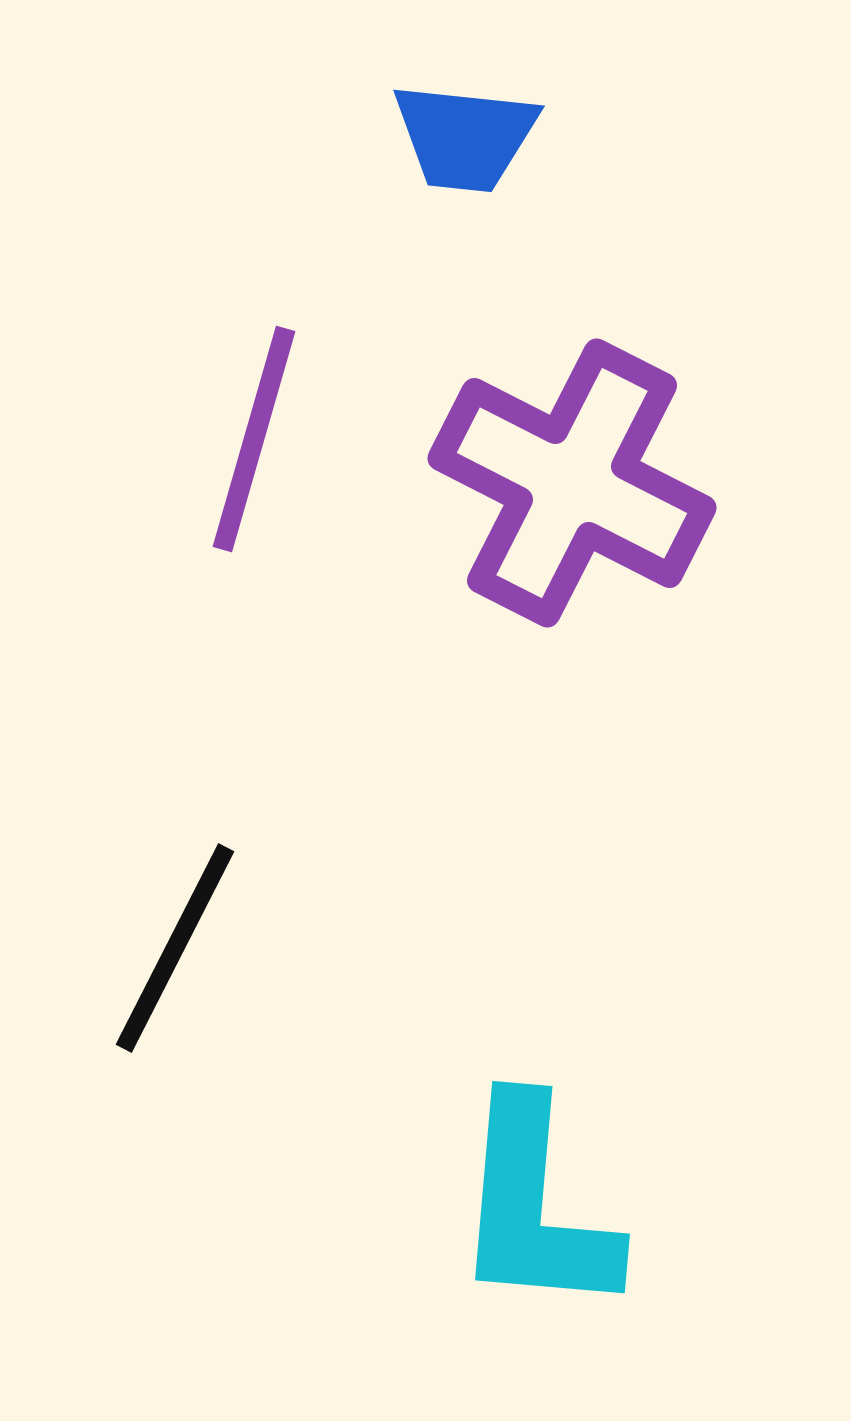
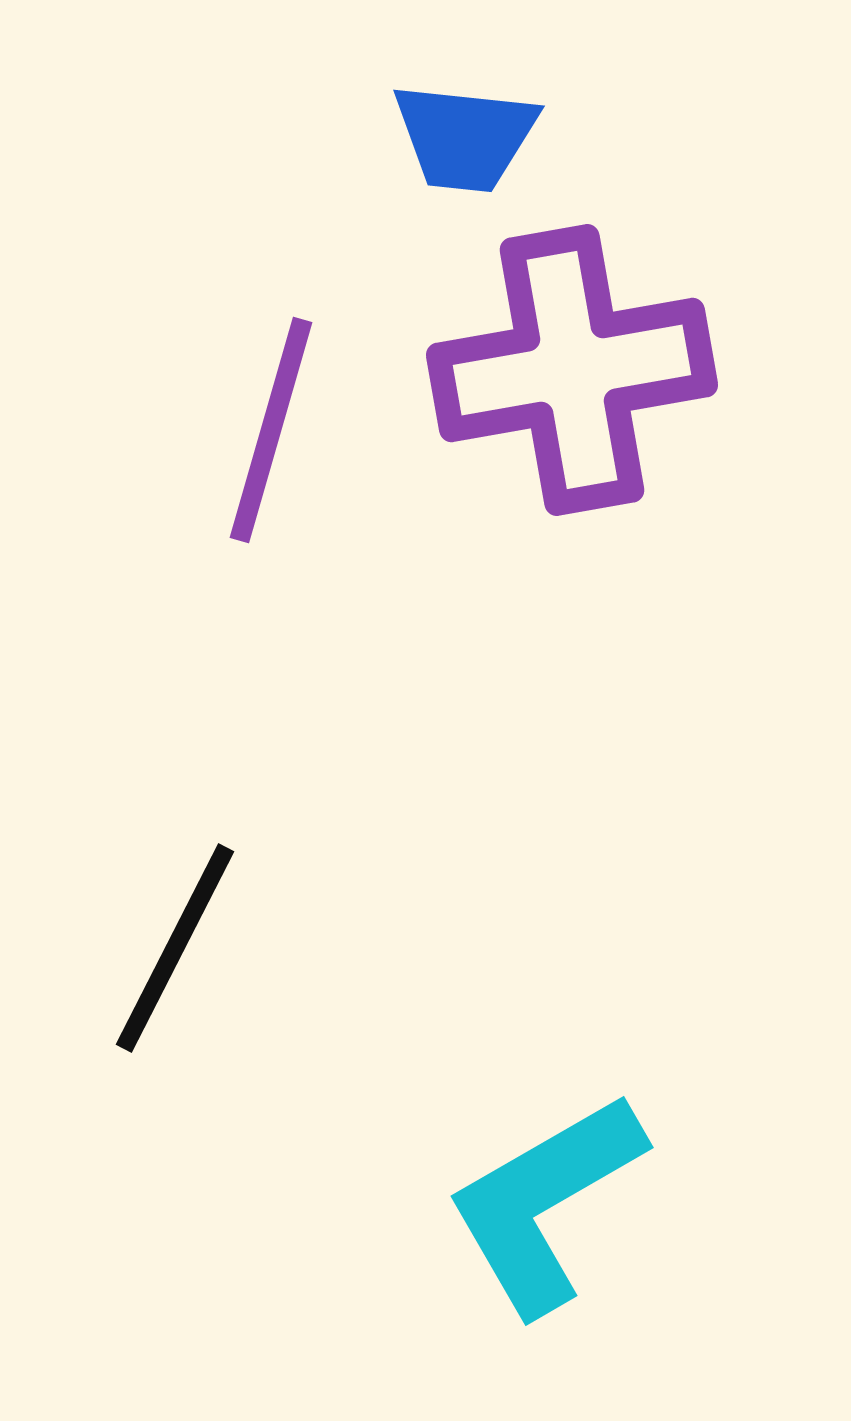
purple line: moved 17 px right, 9 px up
purple cross: moved 113 px up; rotated 37 degrees counterclockwise
cyan L-shape: moved 10 px right, 4 px up; rotated 55 degrees clockwise
